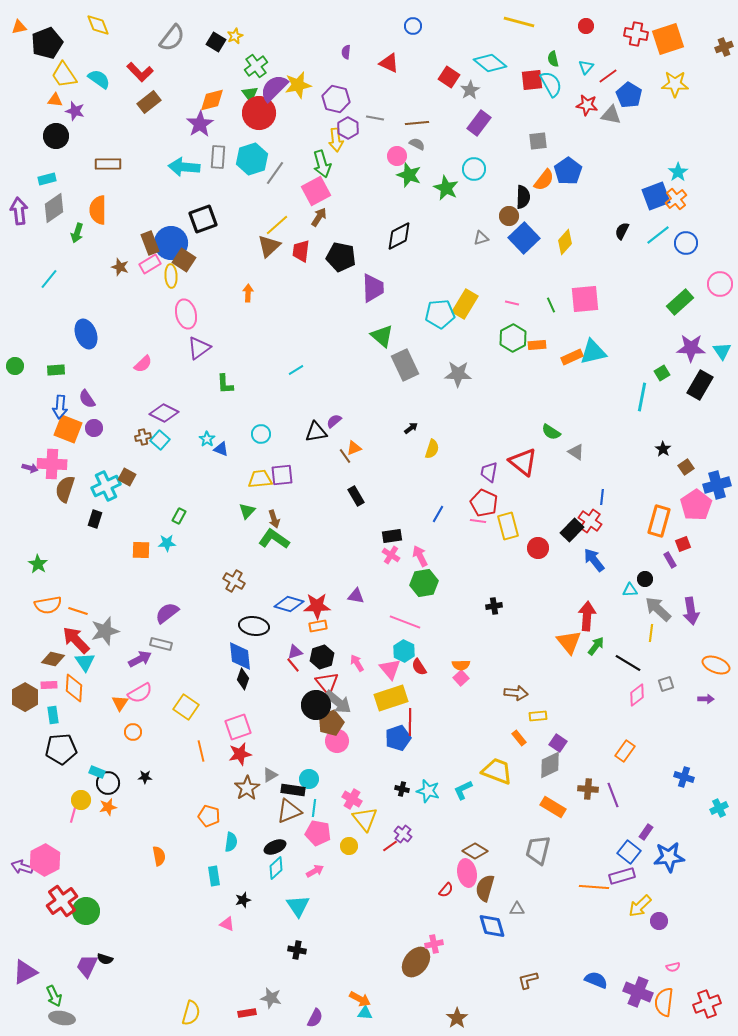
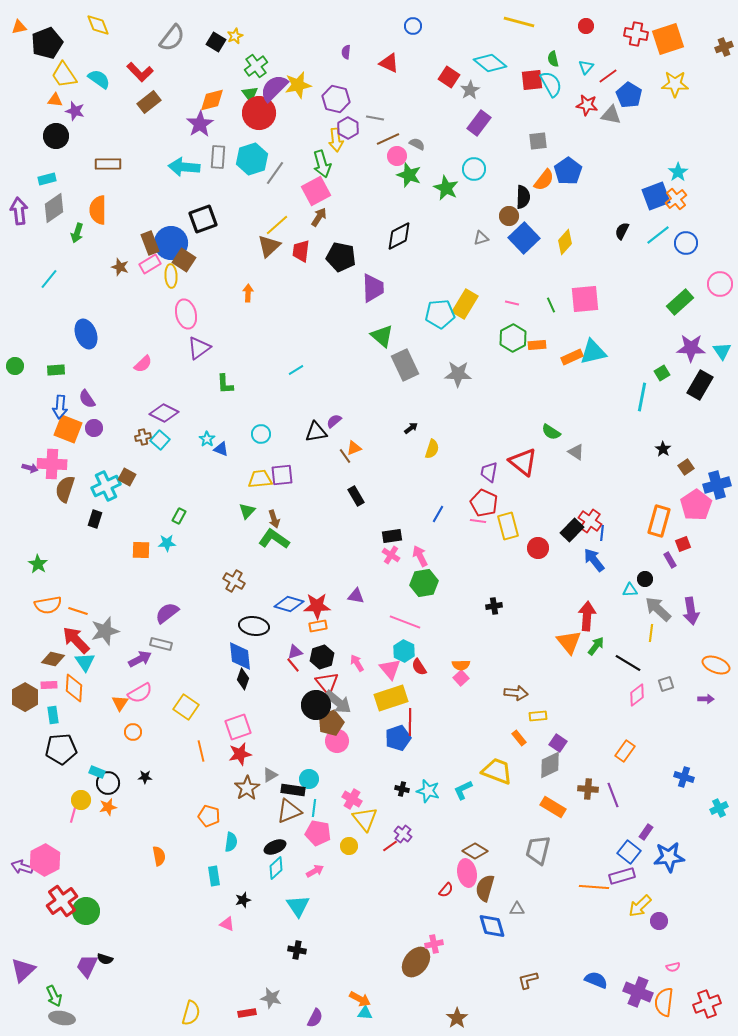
brown line at (417, 123): moved 29 px left, 16 px down; rotated 20 degrees counterclockwise
blue line at (602, 497): moved 36 px down
purple triangle at (25, 972): moved 2 px left, 2 px up; rotated 16 degrees counterclockwise
